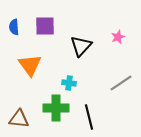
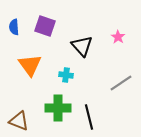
purple square: rotated 20 degrees clockwise
pink star: rotated 16 degrees counterclockwise
black triangle: moved 1 px right; rotated 25 degrees counterclockwise
cyan cross: moved 3 px left, 8 px up
green cross: moved 2 px right
brown triangle: moved 2 px down; rotated 15 degrees clockwise
